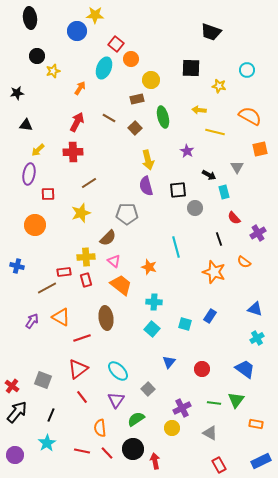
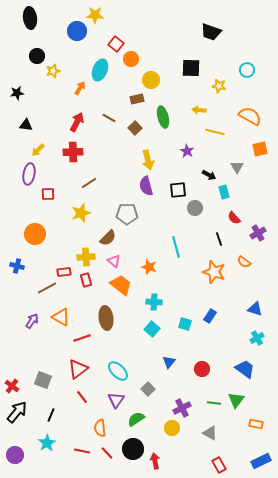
cyan ellipse at (104, 68): moved 4 px left, 2 px down
orange circle at (35, 225): moved 9 px down
